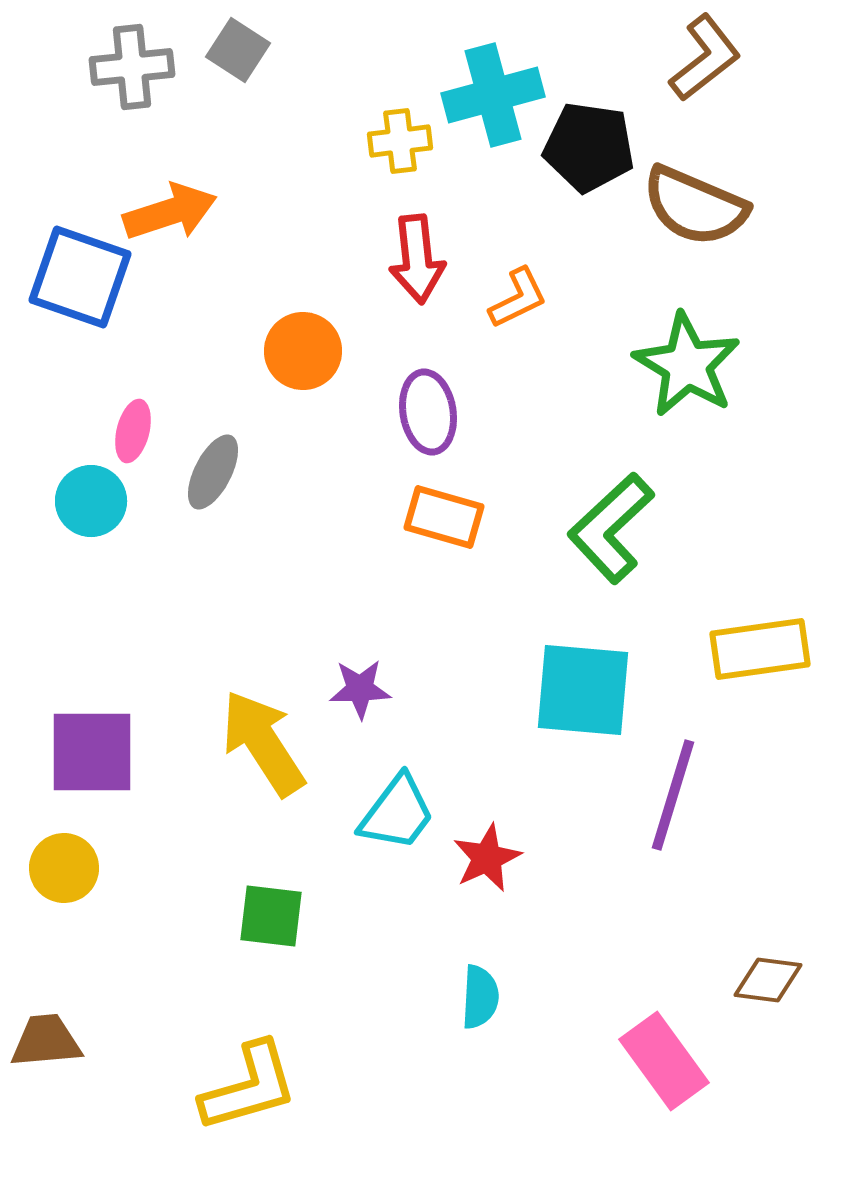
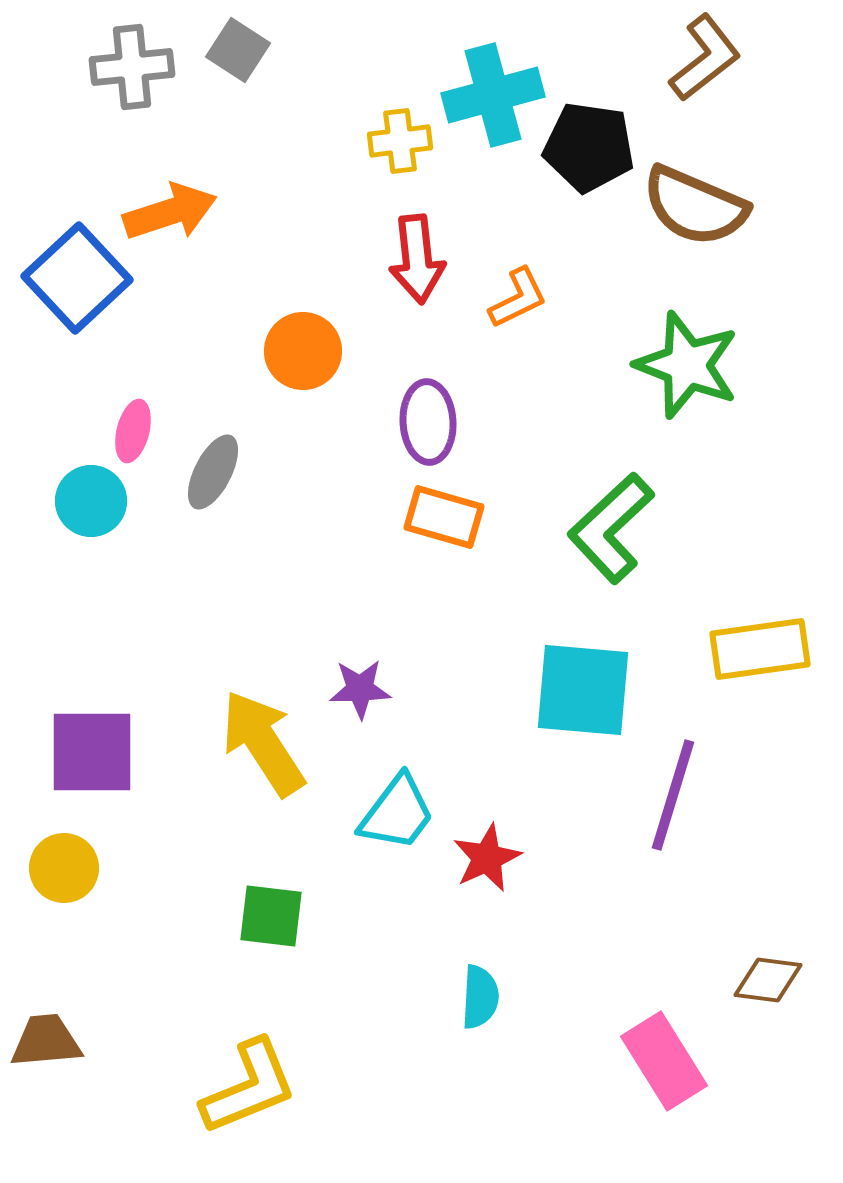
blue square: moved 3 px left, 1 px down; rotated 28 degrees clockwise
green star: rotated 10 degrees counterclockwise
purple ellipse: moved 10 px down; rotated 6 degrees clockwise
pink rectangle: rotated 4 degrees clockwise
yellow L-shape: rotated 6 degrees counterclockwise
